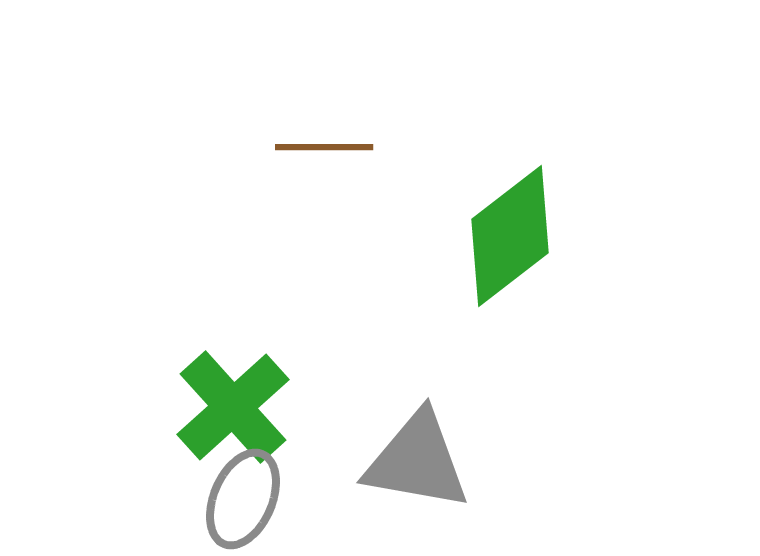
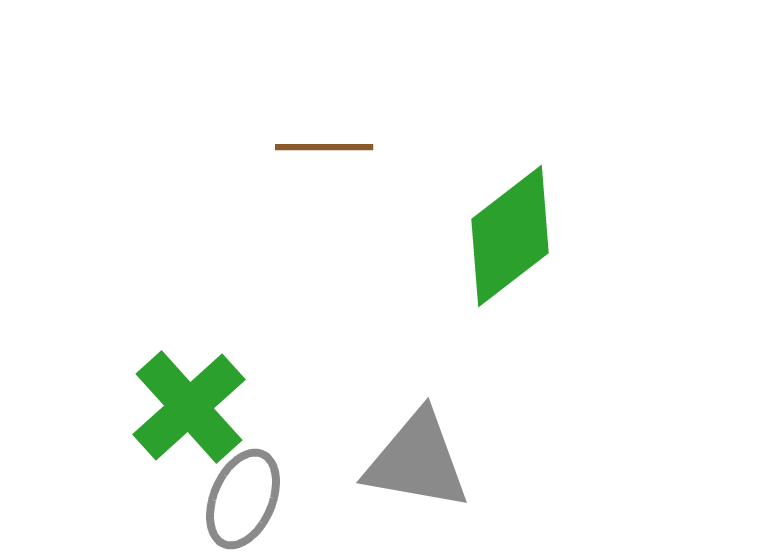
green cross: moved 44 px left
